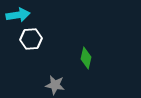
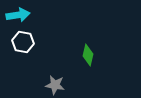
white hexagon: moved 8 px left, 3 px down; rotated 15 degrees clockwise
green diamond: moved 2 px right, 3 px up
